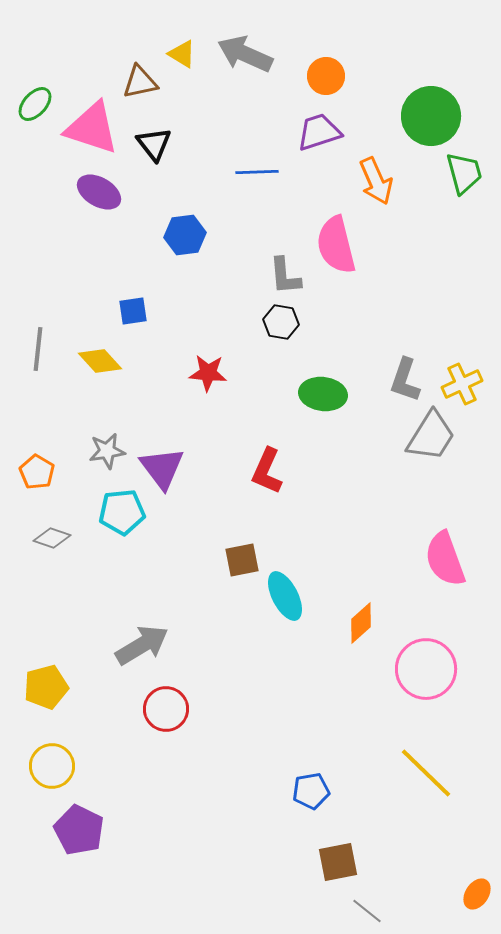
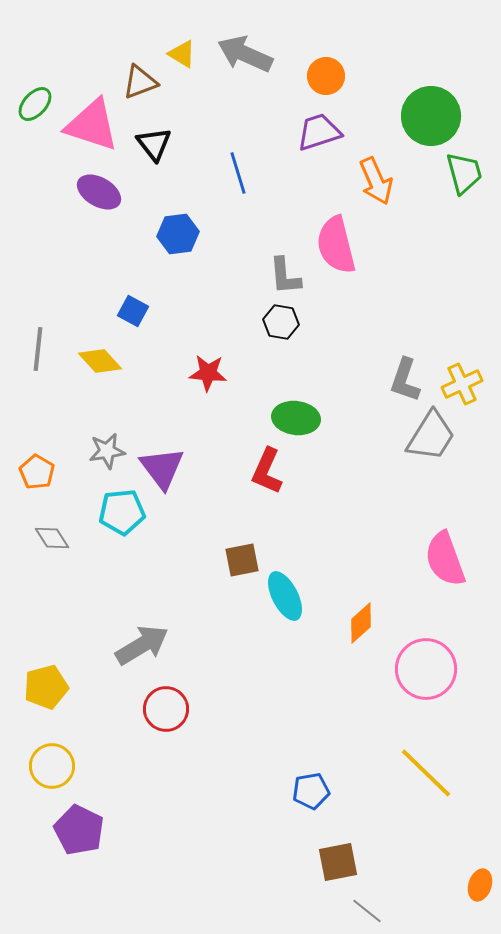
brown triangle at (140, 82): rotated 9 degrees counterclockwise
pink triangle at (92, 128): moved 3 px up
blue line at (257, 172): moved 19 px left, 1 px down; rotated 75 degrees clockwise
blue hexagon at (185, 235): moved 7 px left, 1 px up
blue square at (133, 311): rotated 36 degrees clockwise
green ellipse at (323, 394): moved 27 px left, 24 px down
gray diamond at (52, 538): rotated 39 degrees clockwise
orange ellipse at (477, 894): moved 3 px right, 9 px up; rotated 16 degrees counterclockwise
